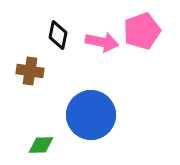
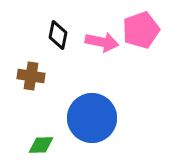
pink pentagon: moved 1 px left, 1 px up
brown cross: moved 1 px right, 5 px down
blue circle: moved 1 px right, 3 px down
